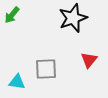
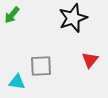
red triangle: moved 1 px right
gray square: moved 5 px left, 3 px up
